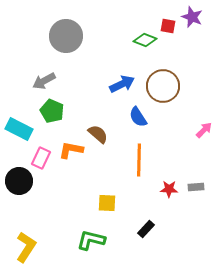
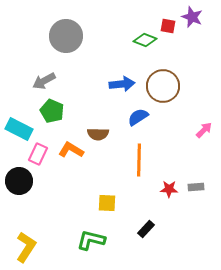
blue arrow: rotated 20 degrees clockwise
blue semicircle: rotated 90 degrees clockwise
brown semicircle: rotated 140 degrees clockwise
orange L-shape: rotated 20 degrees clockwise
pink rectangle: moved 3 px left, 4 px up
